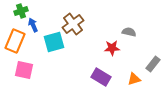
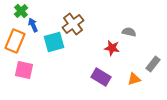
green cross: rotated 24 degrees counterclockwise
red star: rotated 14 degrees clockwise
